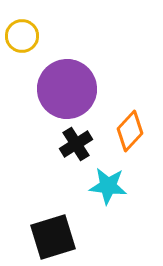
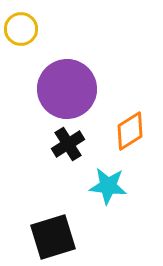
yellow circle: moved 1 px left, 7 px up
orange diamond: rotated 15 degrees clockwise
black cross: moved 8 px left
